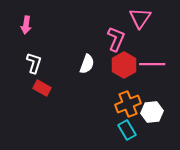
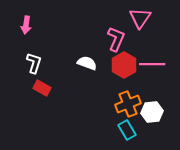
white semicircle: moved 1 px up; rotated 90 degrees counterclockwise
